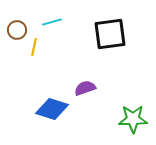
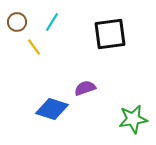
cyan line: rotated 42 degrees counterclockwise
brown circle: moved 8 px up
yellow line: rotated 48 degrees counterclockwise
green star: rotated 8 degrees counterclockwise
